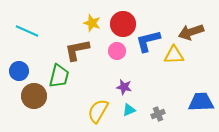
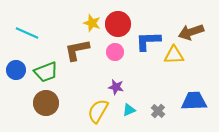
red circle: moved 5 px left
cyan line: moved 2 px down
blue L-shape: rotated 12 degrees clockwise
pink circle: moved 2 px left, 1 px down
blue circle: moved 3 px left, 1 px up
green trapezoid: moved 13 px left, 4 px up; rotated 55 degrees clockwise
purple star: moved 8 px left
brown circle: moved 12 px right, 7 px down
blue trapezoid: moved 7 px left, 1 px up
gray cross: moved 3 px up; rotated 24 degrees counterclockwise
